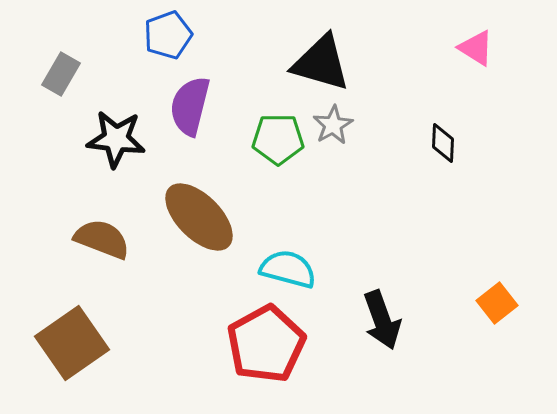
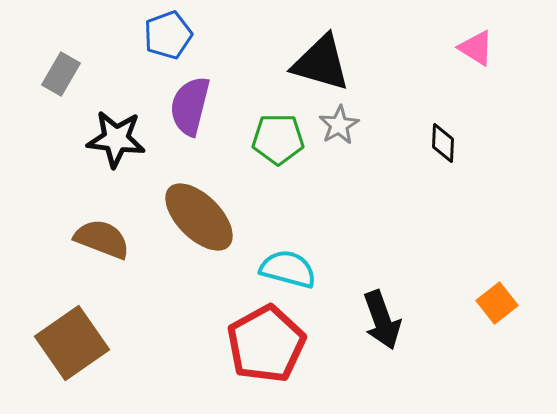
gray star: moved 6 px right
